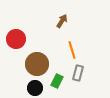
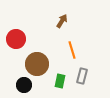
gray rectangle: moved 4 px right, 3 px down
green rectangle: moved 3 px right; rotated 16 degrees counterclockwise
black circle: moved 11 px left, 3 px up
